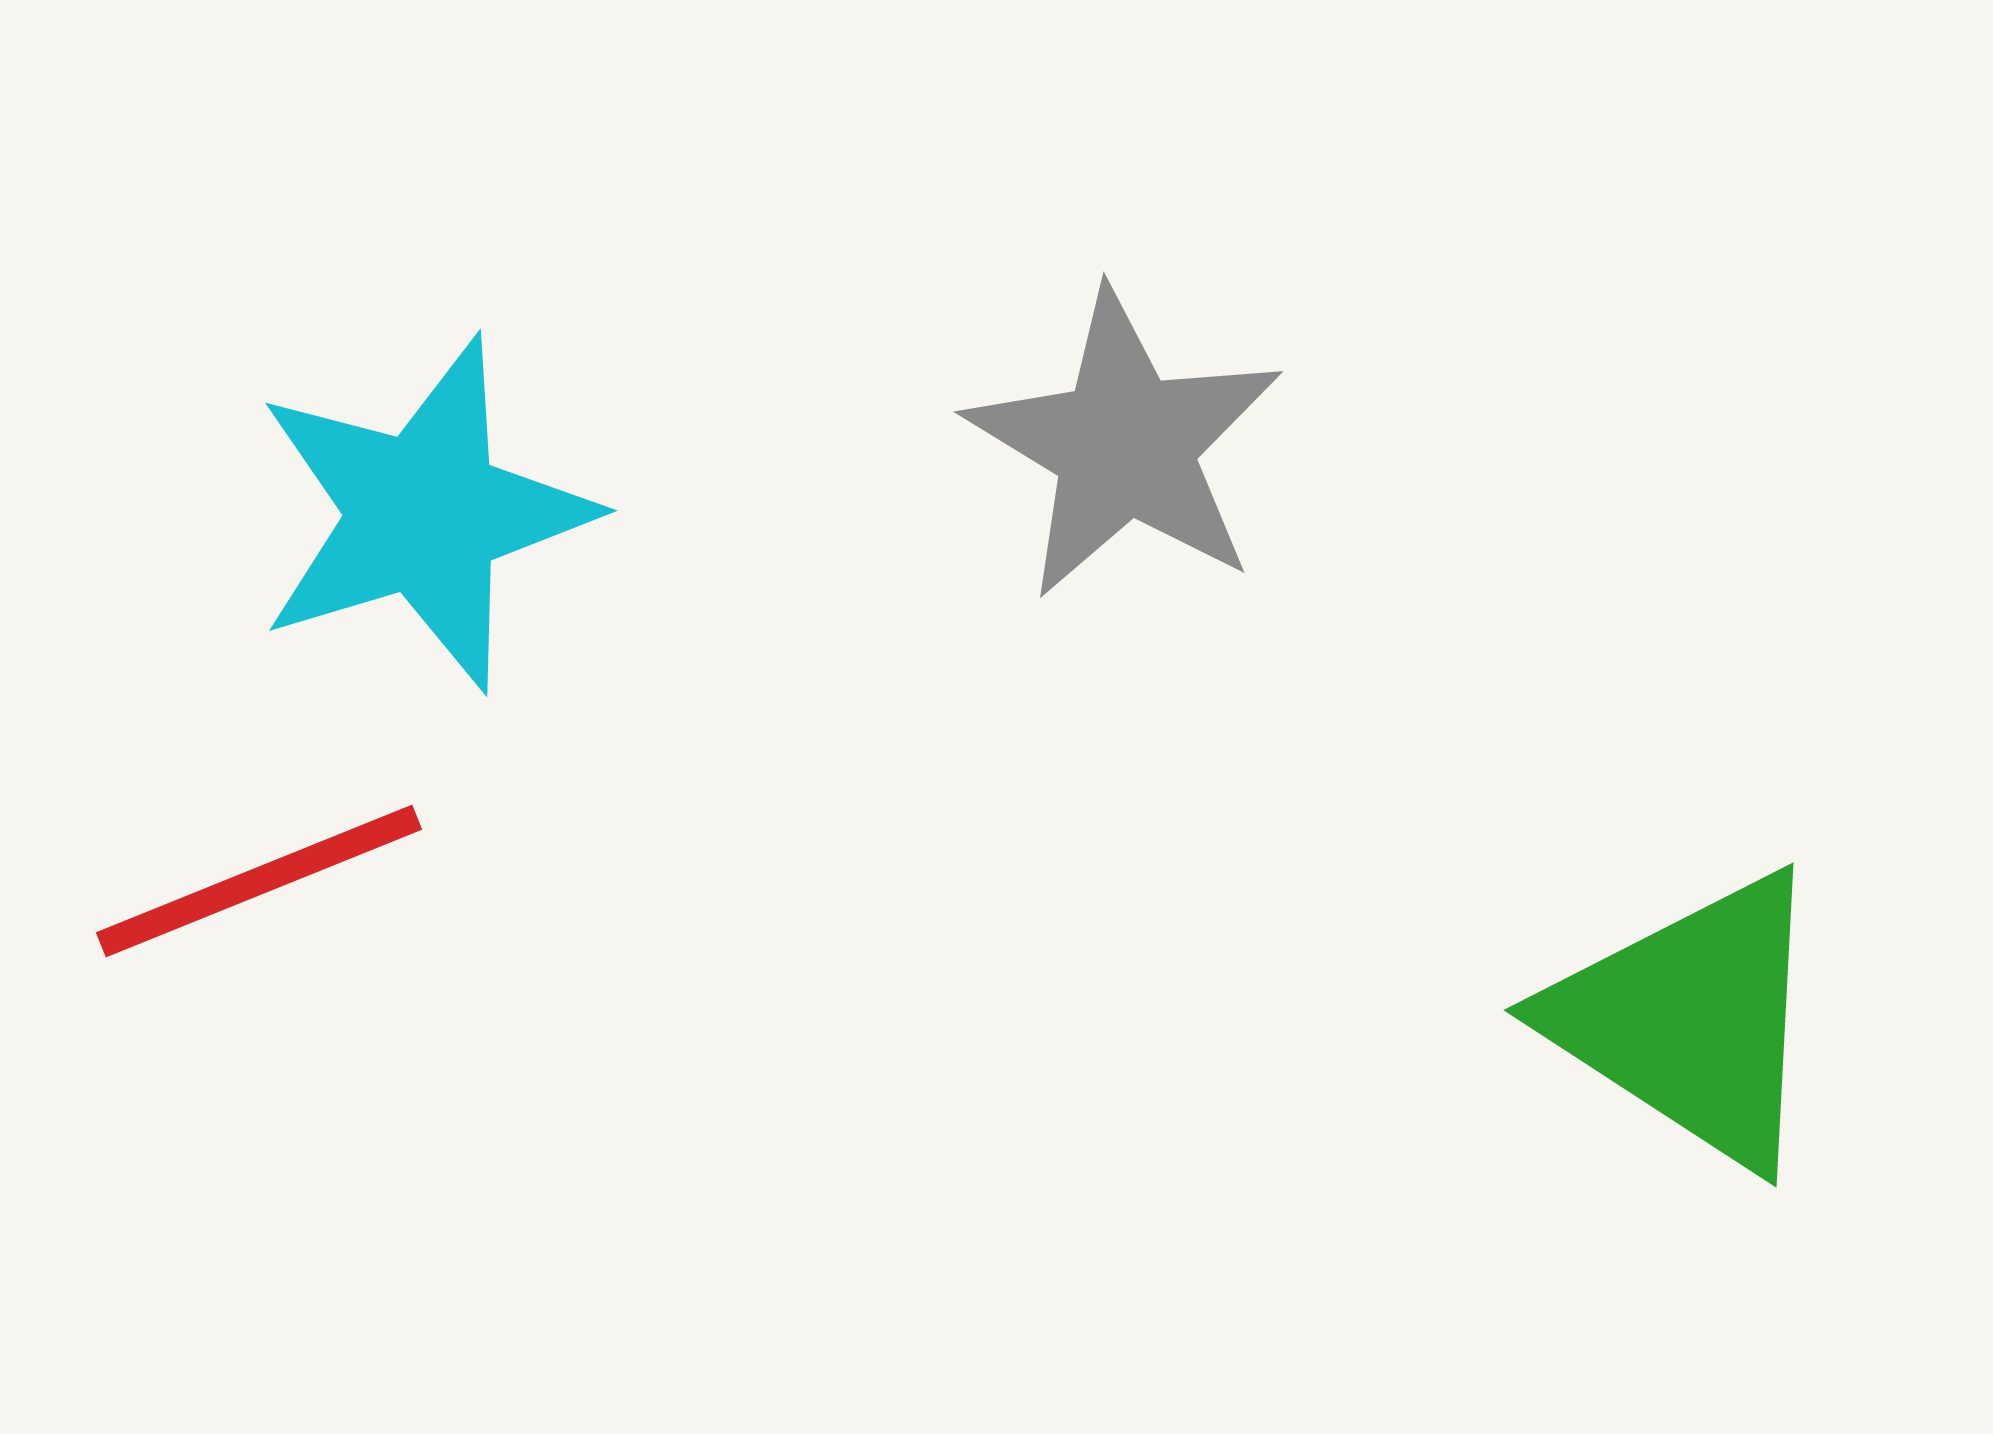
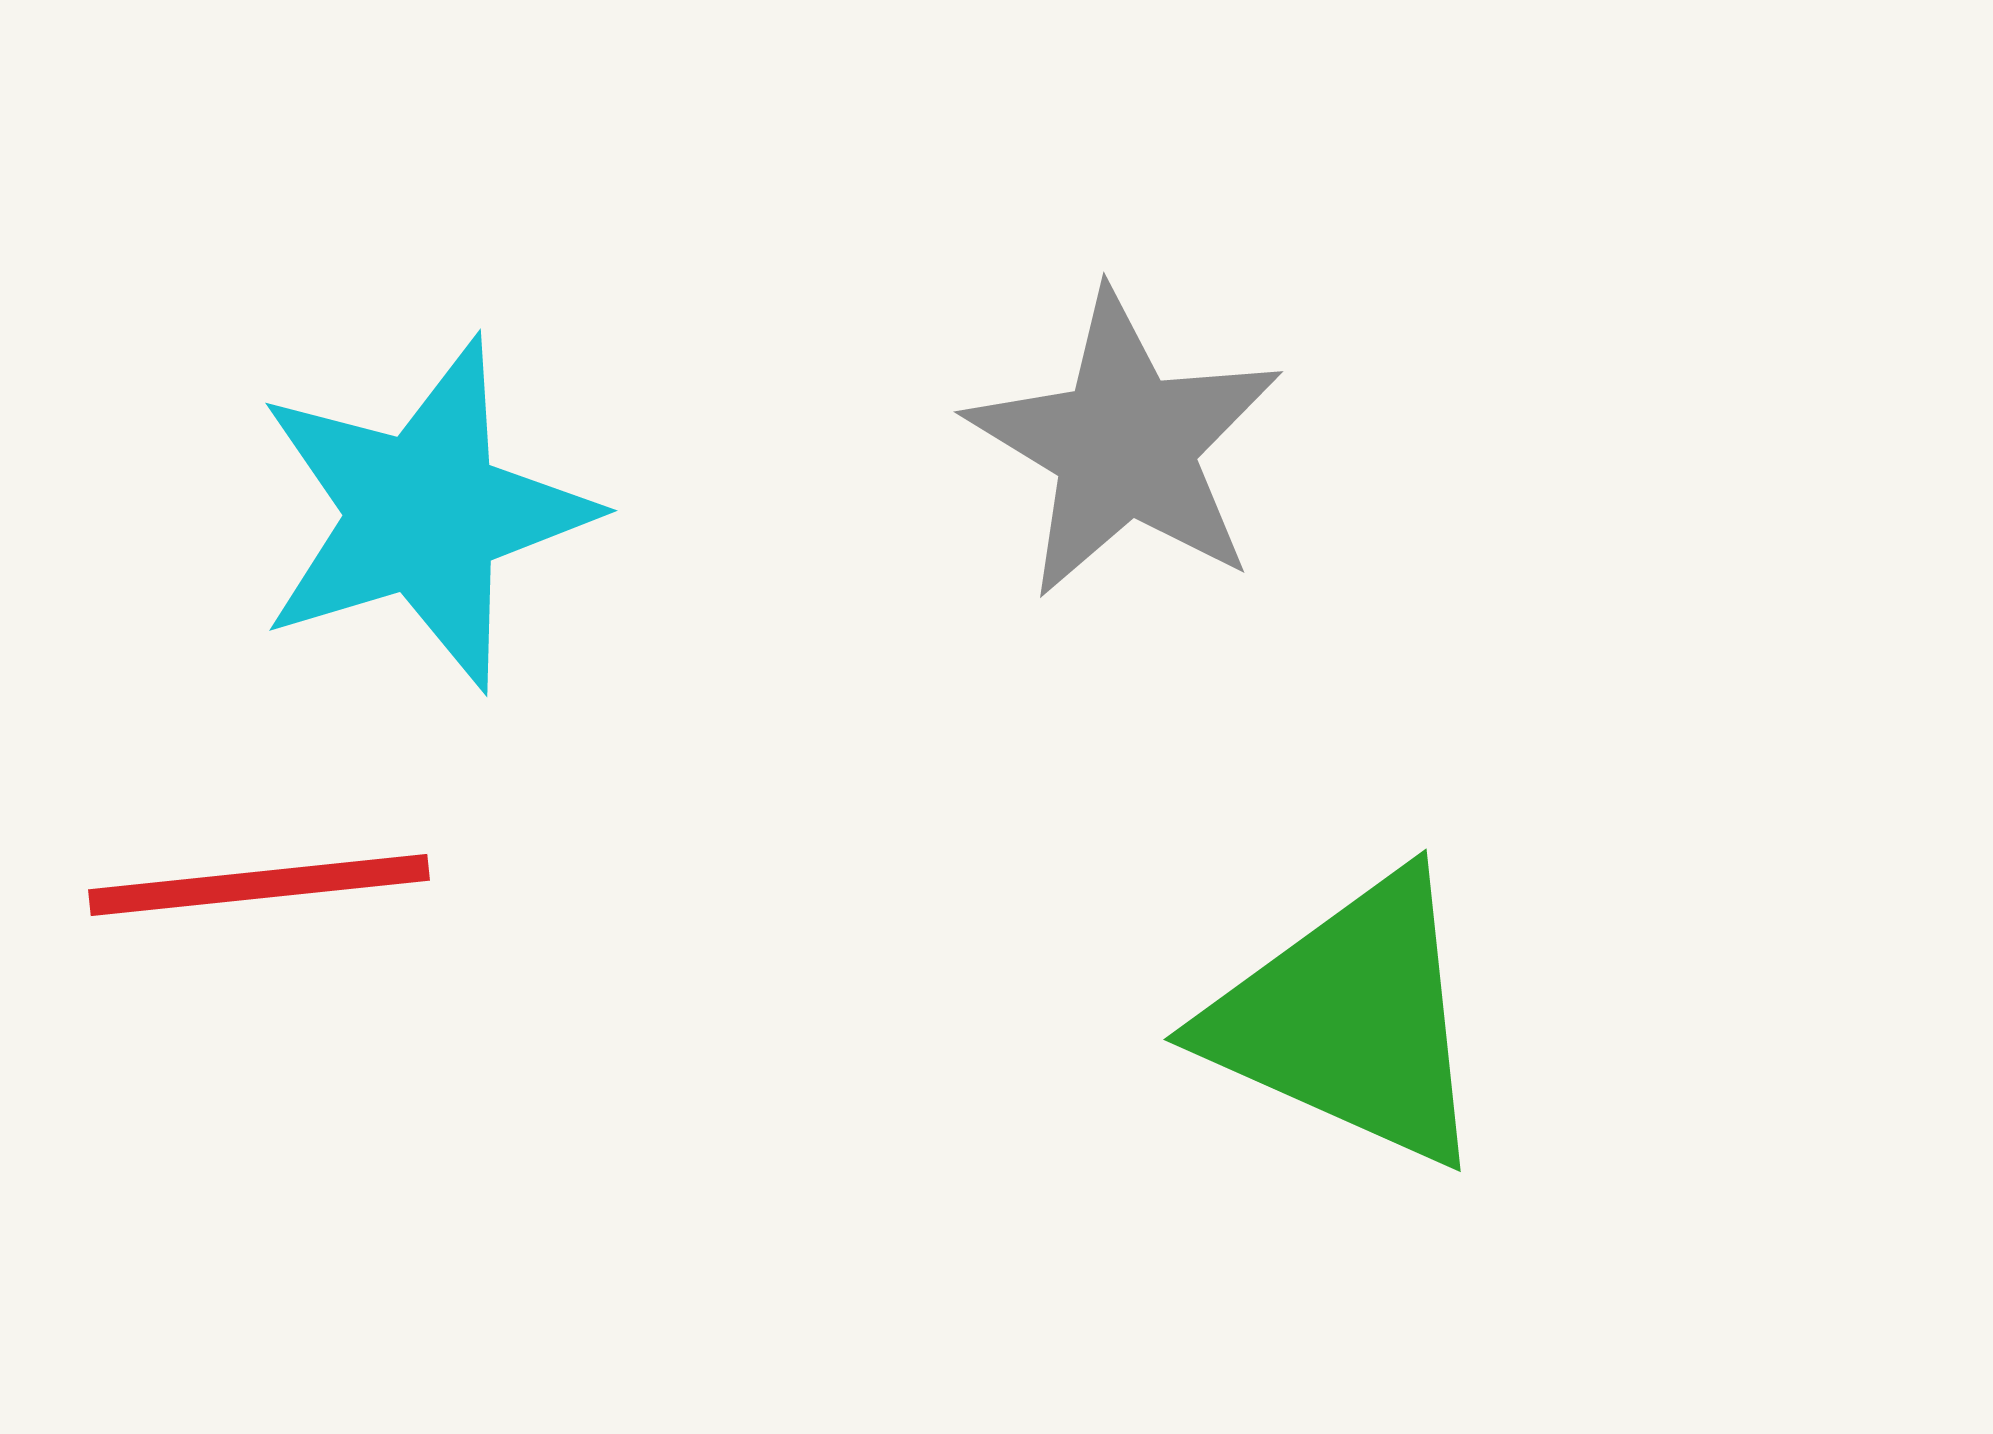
red line: moved 4 px down; rotated 16 degrees clockwise
green triangle: moved 341 px left; rotated 9 degrees counterclockwise
